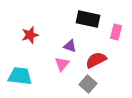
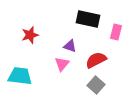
gray square: moved 8 px right, 1 px down
